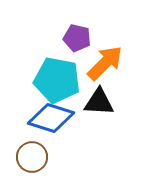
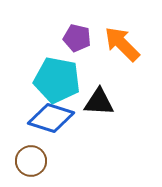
orange arrow: moved 17 px right, 19 px up; rotated 90 degrees counterclockwise
brown circle: moved 1 px left, 4 px down
